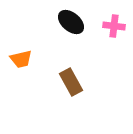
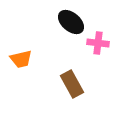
pink cross: moved 16 px left, 17 px down
brown rectangle: moved 1 px right, 2 px down
